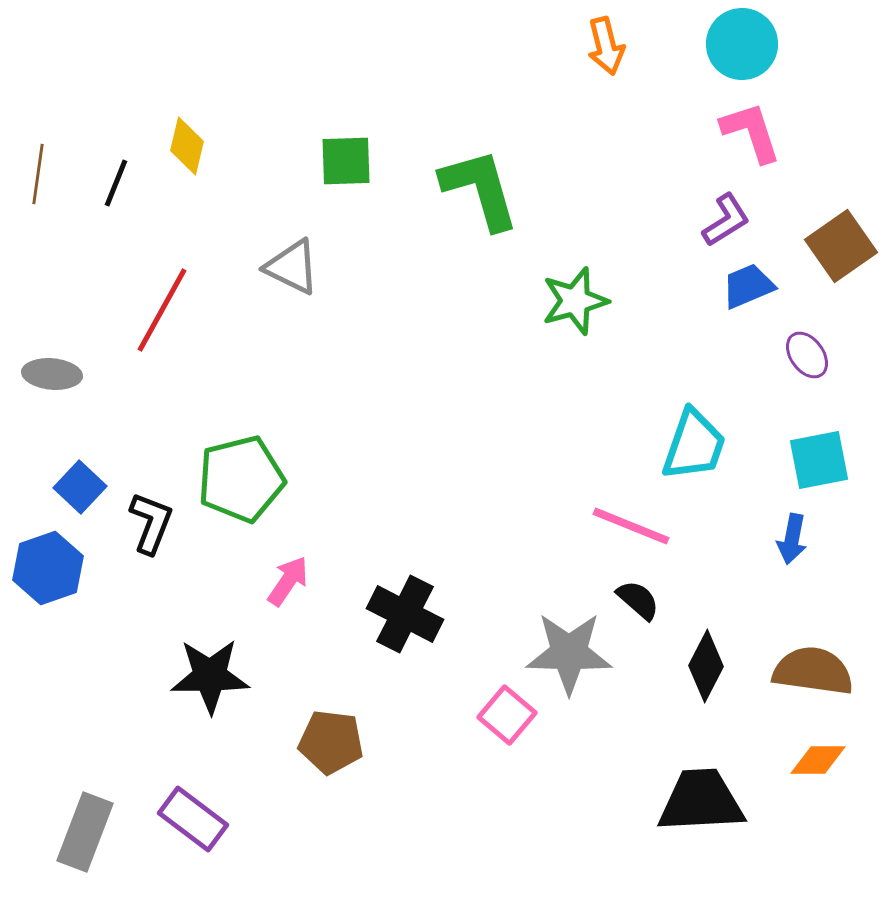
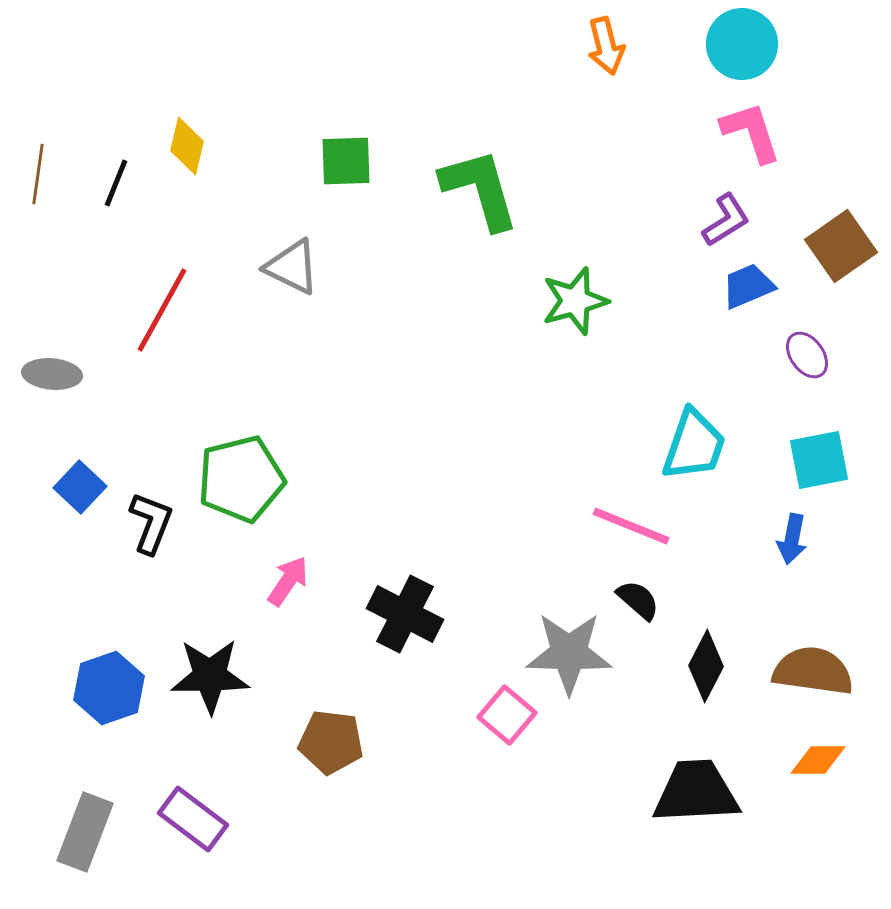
blue hexagon: moved 61 px right, 120 px down
black trapezoid: moved 5 px left, 9 px up
